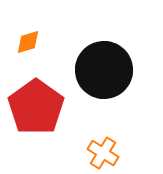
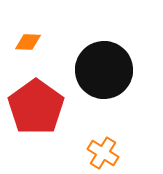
orange diamond: rotated 20 degrees clockwise
